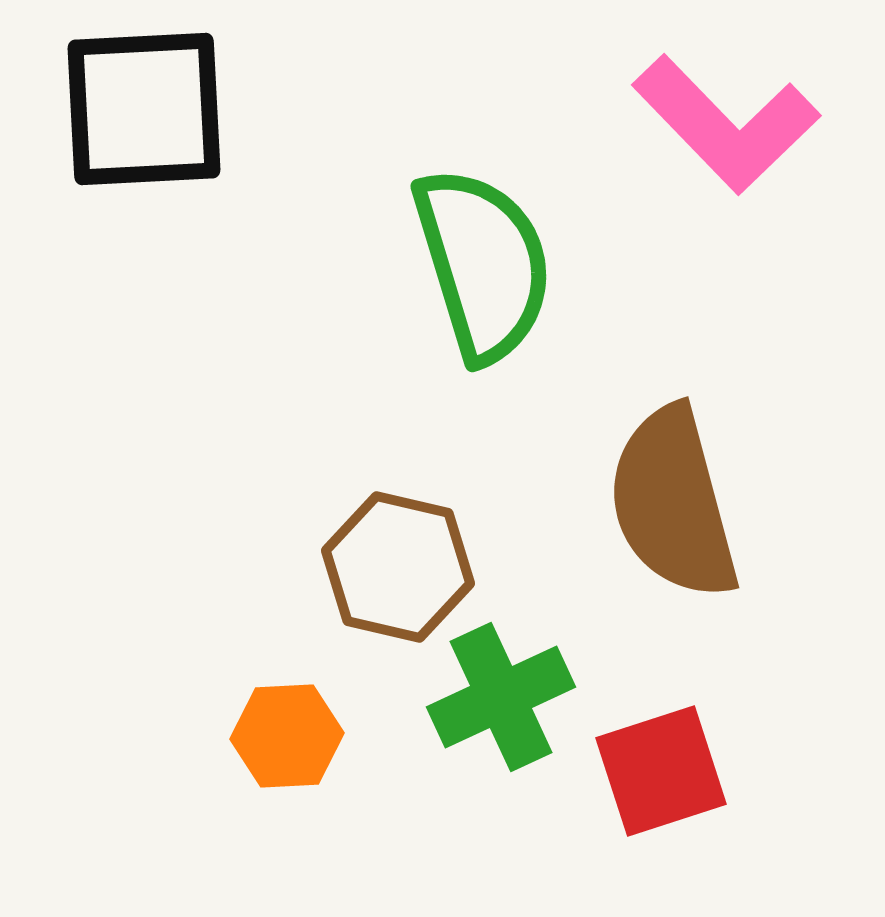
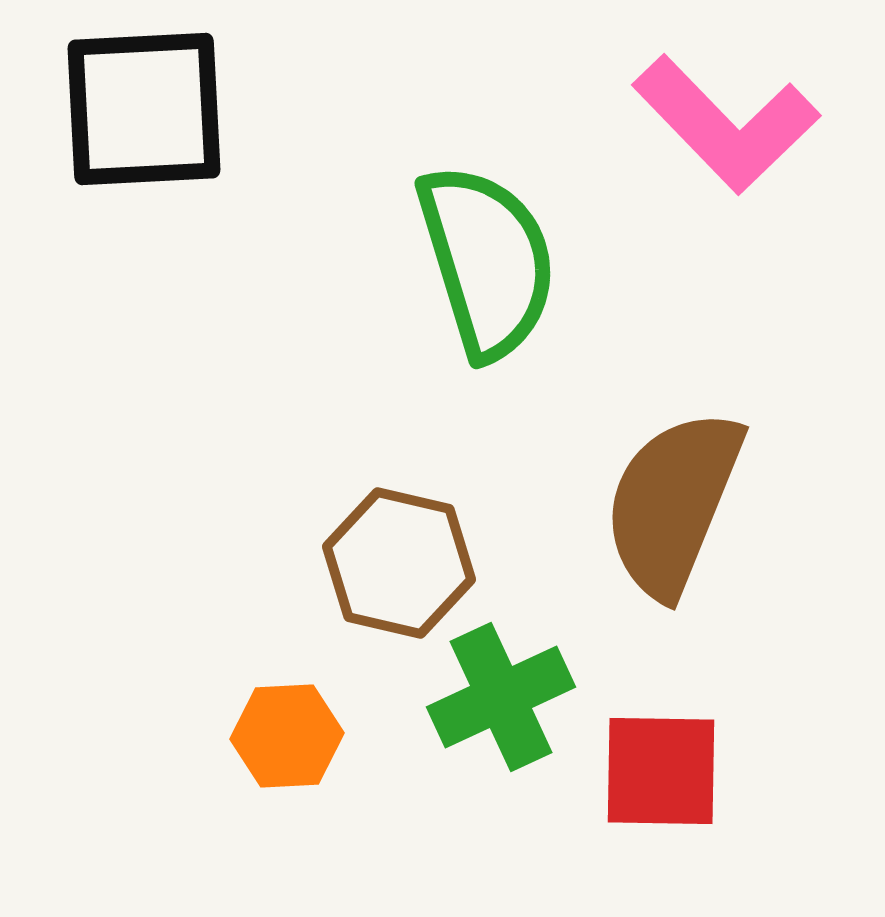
green semicircle: moved 4 px right, 3 px up
brown semicircle: rotated 37 degrees clockwise
brown hexagon: moved 1 px right, 4 px up
red square: rotated 19 degrees clockwise
